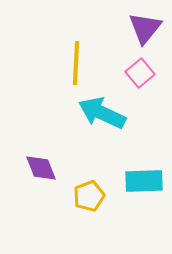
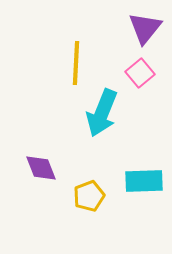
cyan arrow: rotated 93 degrees counterclockwise
